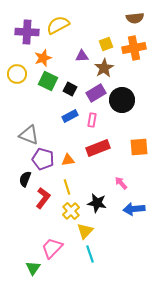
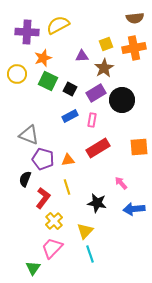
red rectangle: rotated 10 degrees counterclockwise
yellow cross: moved 17 px left, 10 px down
